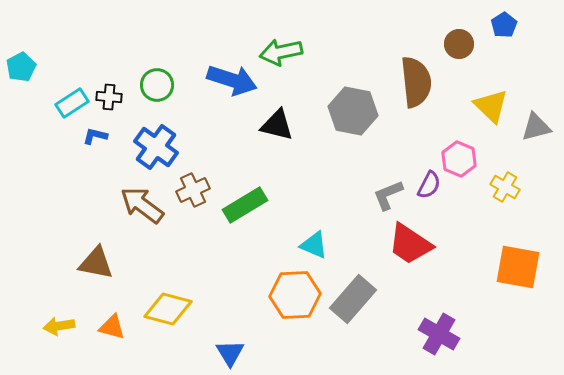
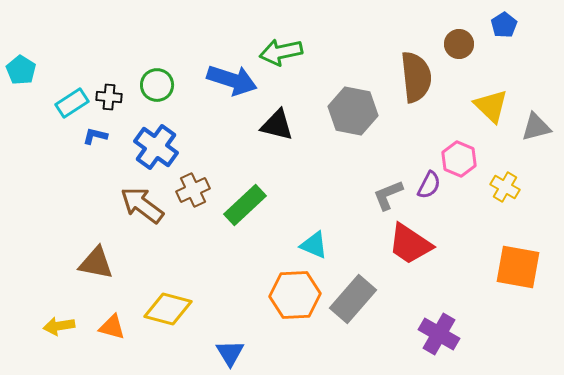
cyan pentagon: moved 3 px down; rotated 12 degrees counterclockwise
brown semicircle: moved 5 px up
green rectangle: rotated 12 degrees counterclockwise
